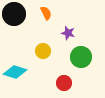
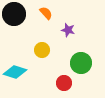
orange semicircle: rotated 16 degrees counterclockwise
purple star: moved 3 px up
yellow circle: moved 1 px left, 1 px up
green circle: moved 6 px down
